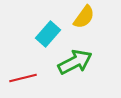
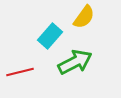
cyan rectangle: moved 2 px right, 2 px down
red line: moved 3 px left, 6 px up
